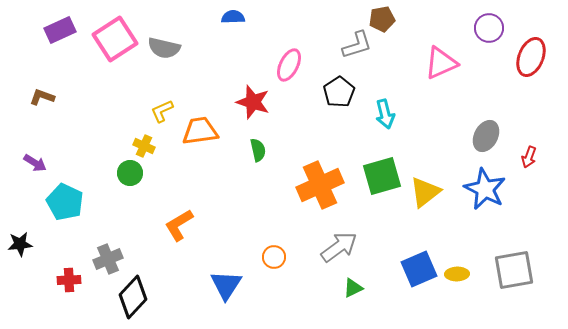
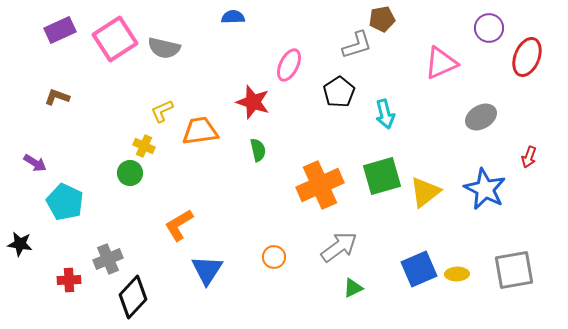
red ellipse: moved 4 px left
brown L-shape: moved 15 px right
gray ellipse: moved 5 px left, 19 px up; rotated 32 degrees clockwise
black star: rotated 15 degrees clockwise
blue triangle: moved 19 px left, 15 px up
